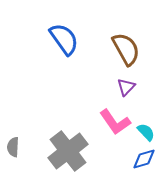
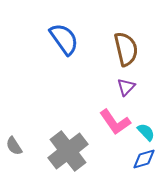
brown semicircle: rotated 16 degrees clockwise
gray semicircle: moved 1 px right, 1 px up; rotated 36 degrees counterclockwise
